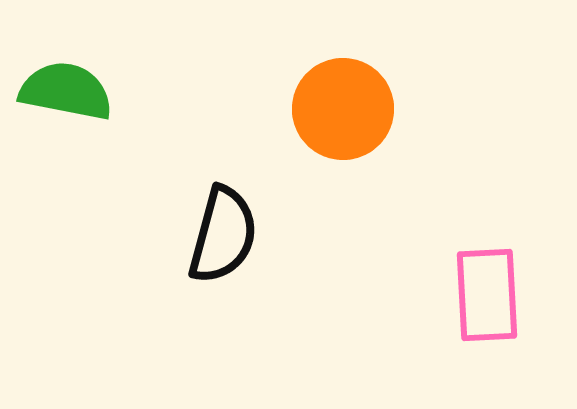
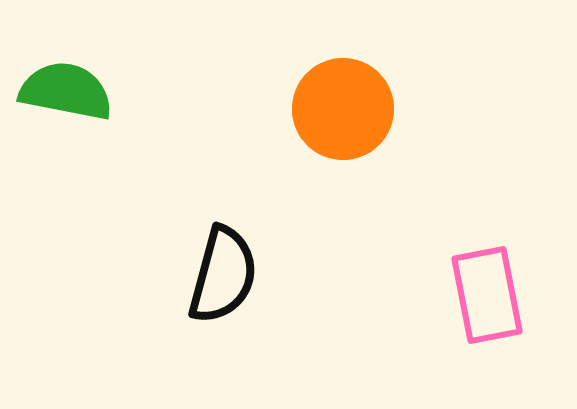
black semicircle: moved 40 px down
pink rectangle: rotated 8 degrees counterclockwise
